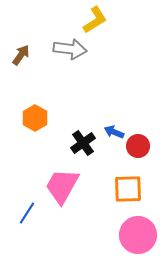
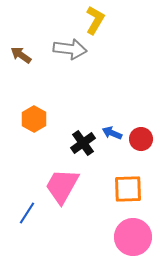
yellow L-shape: rotated 28 degrees counterclockwise
brown arrow: rotated 90 degrees counterclockwise
orange hexagon: moved 1 px left, 1 px down
blue arrow: moved 2 px left, 1 px down
red circle: moved 3 px right, 7 px up
pink circle: moved 5 px left, 2 px down
